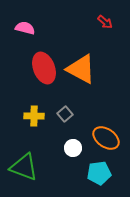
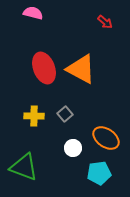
pink semicircle: moved 8 px right, 15 px up
